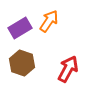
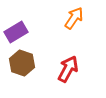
orange arrow: moved 25 px right, 3 px up
purple rectangle: moved 4 px left, 4 px down
